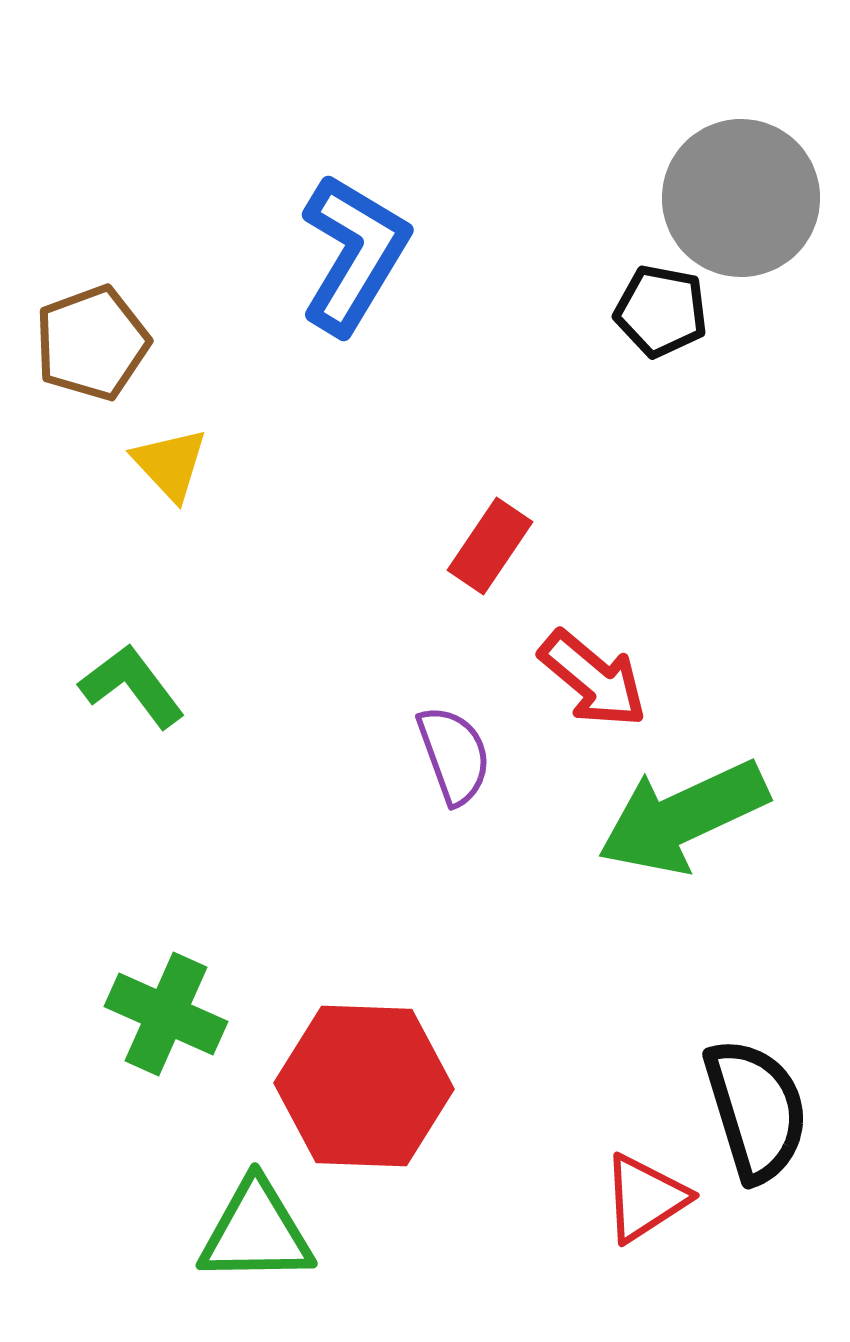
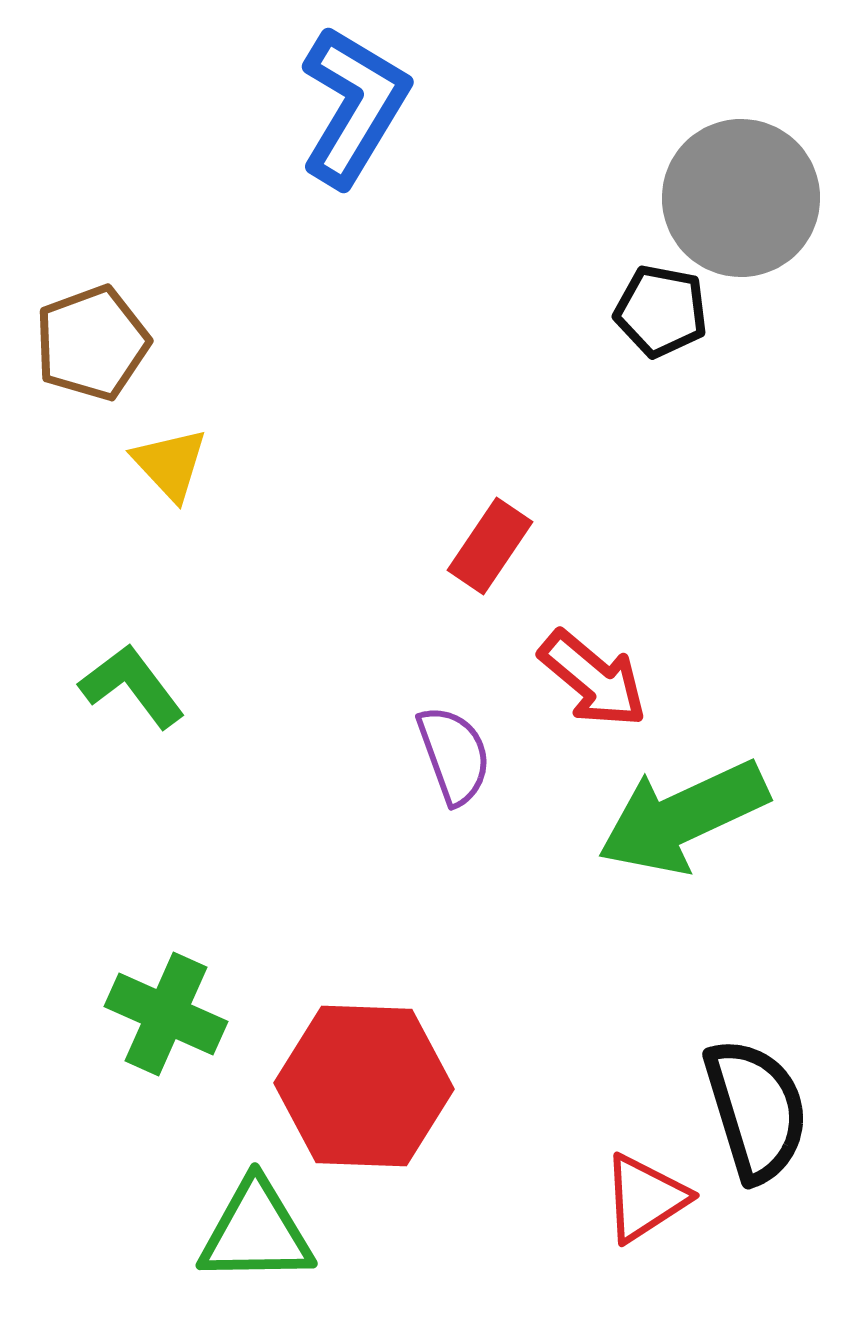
blue L-shape: moved 148 px up
